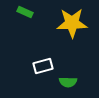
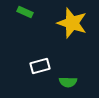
yellow star: rotated 20 degrees clockwise
white rectangle: moved 3 px left
